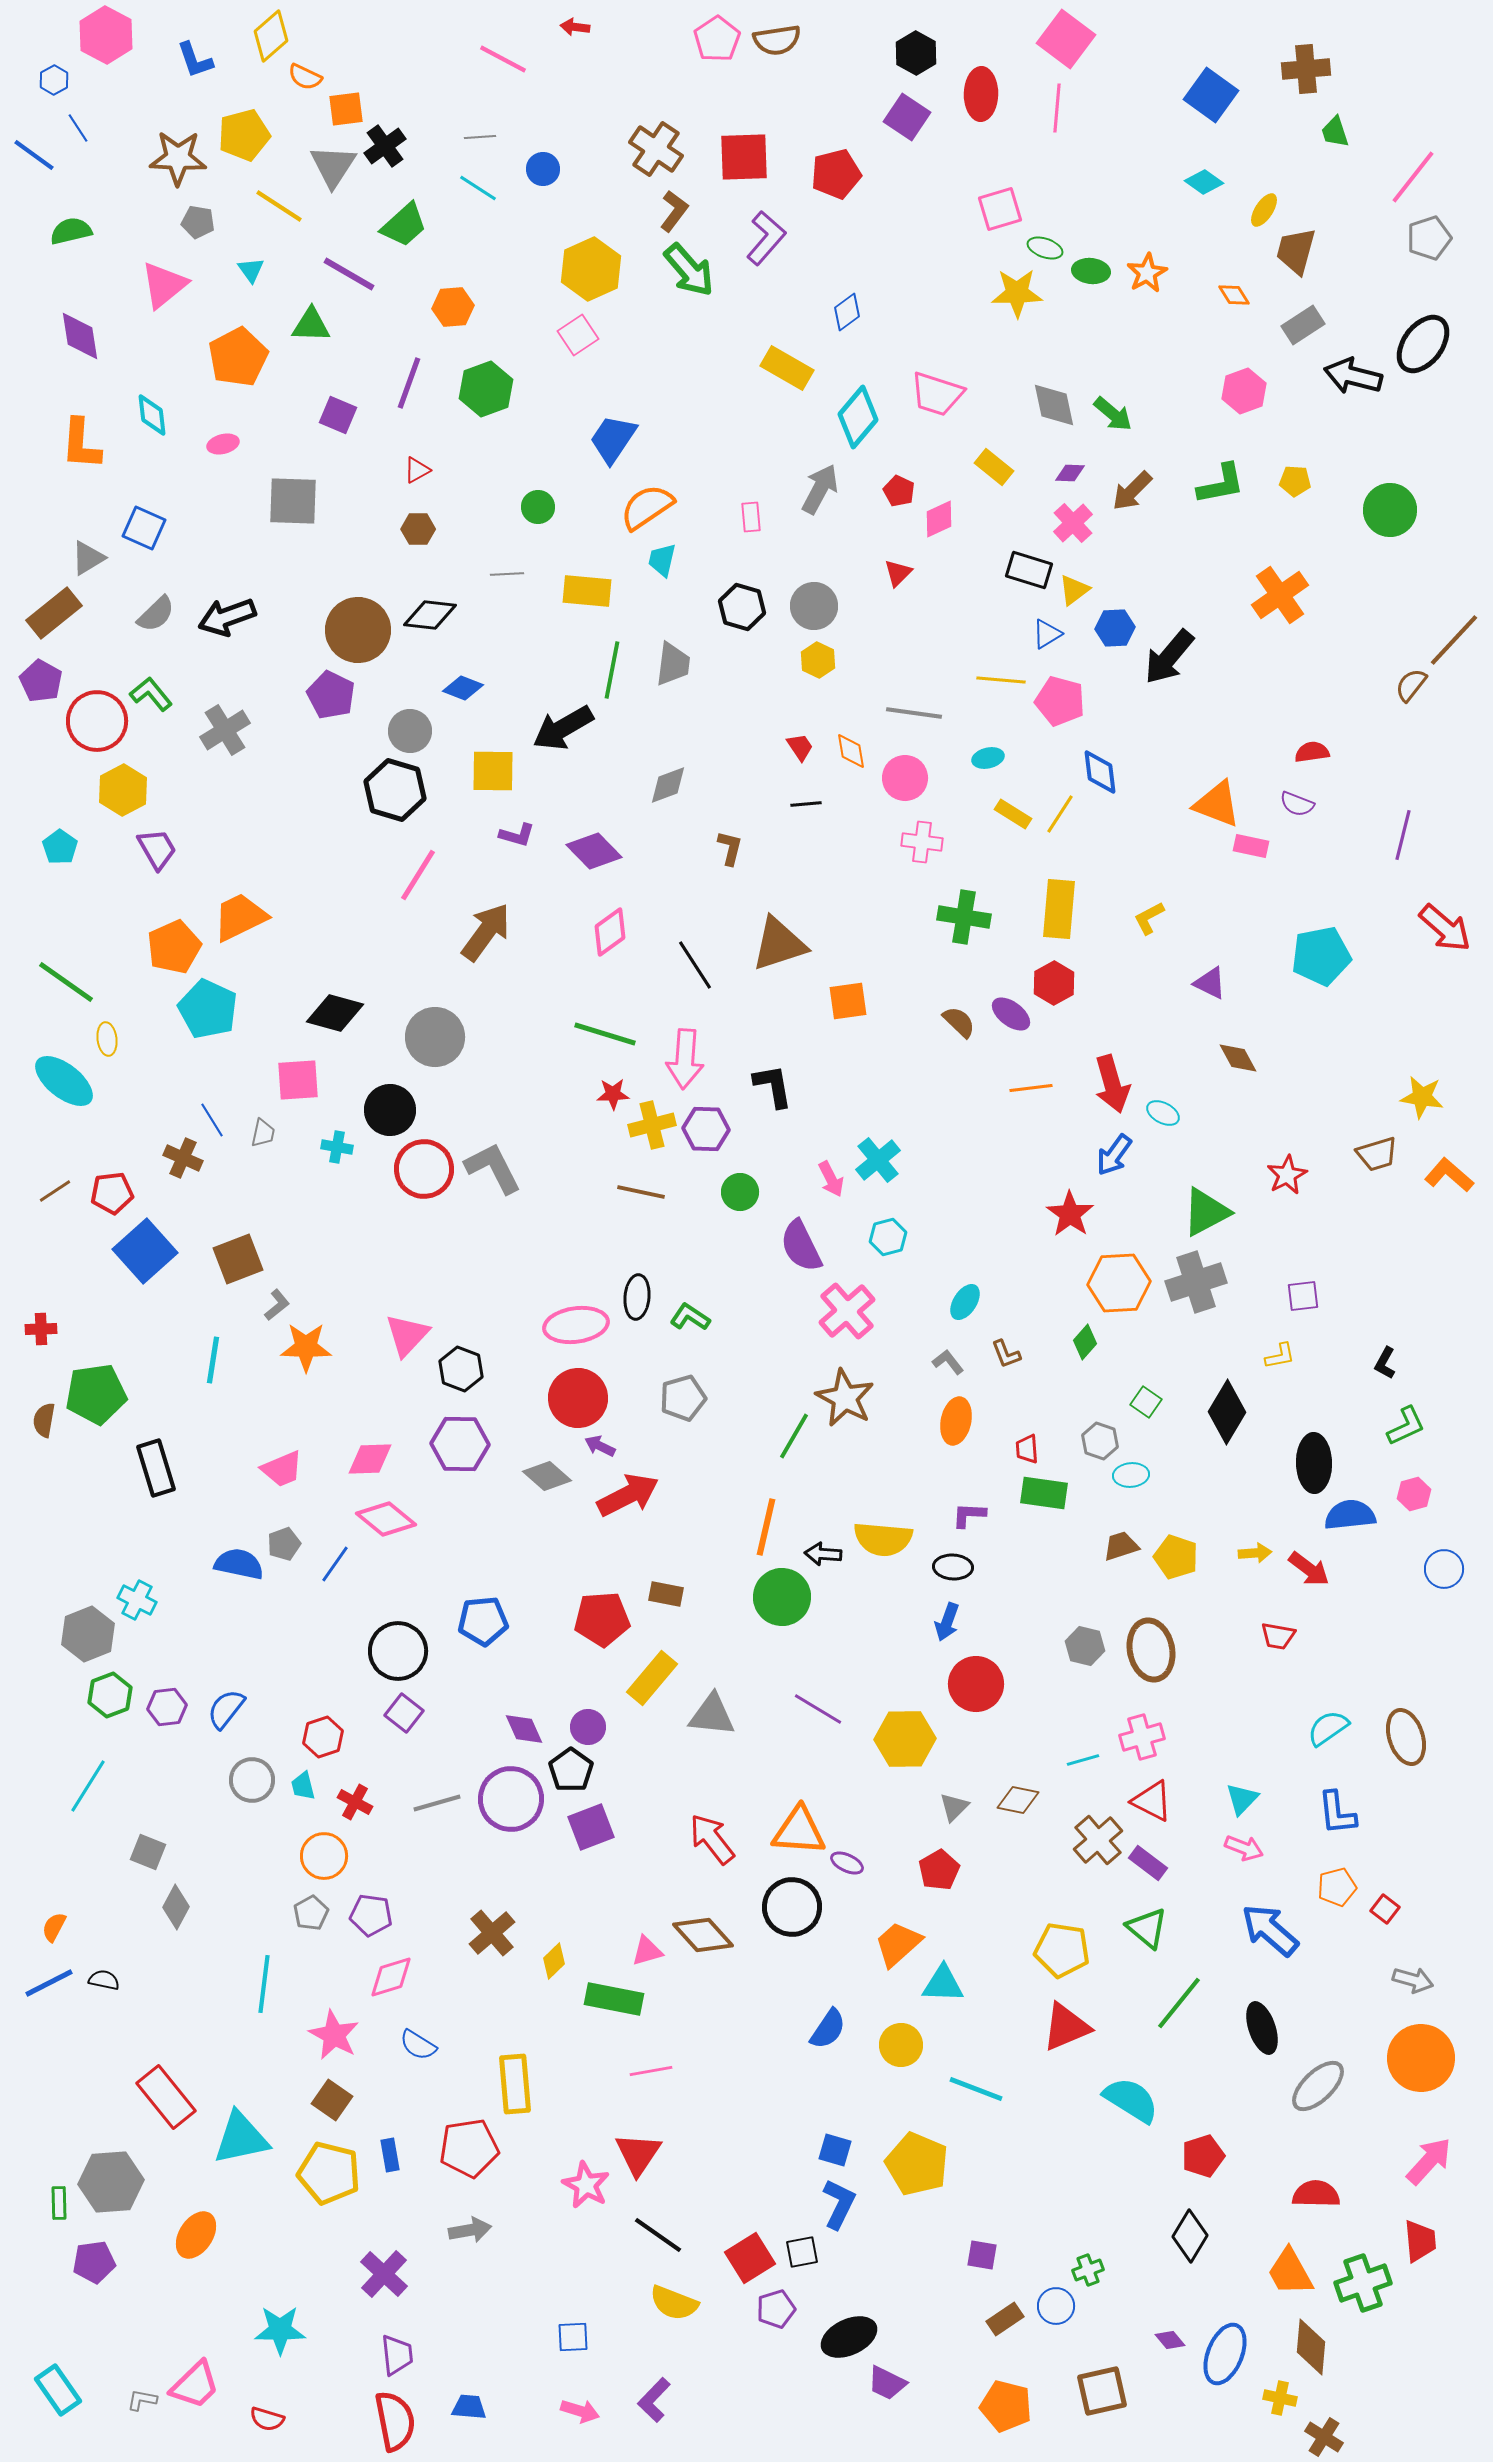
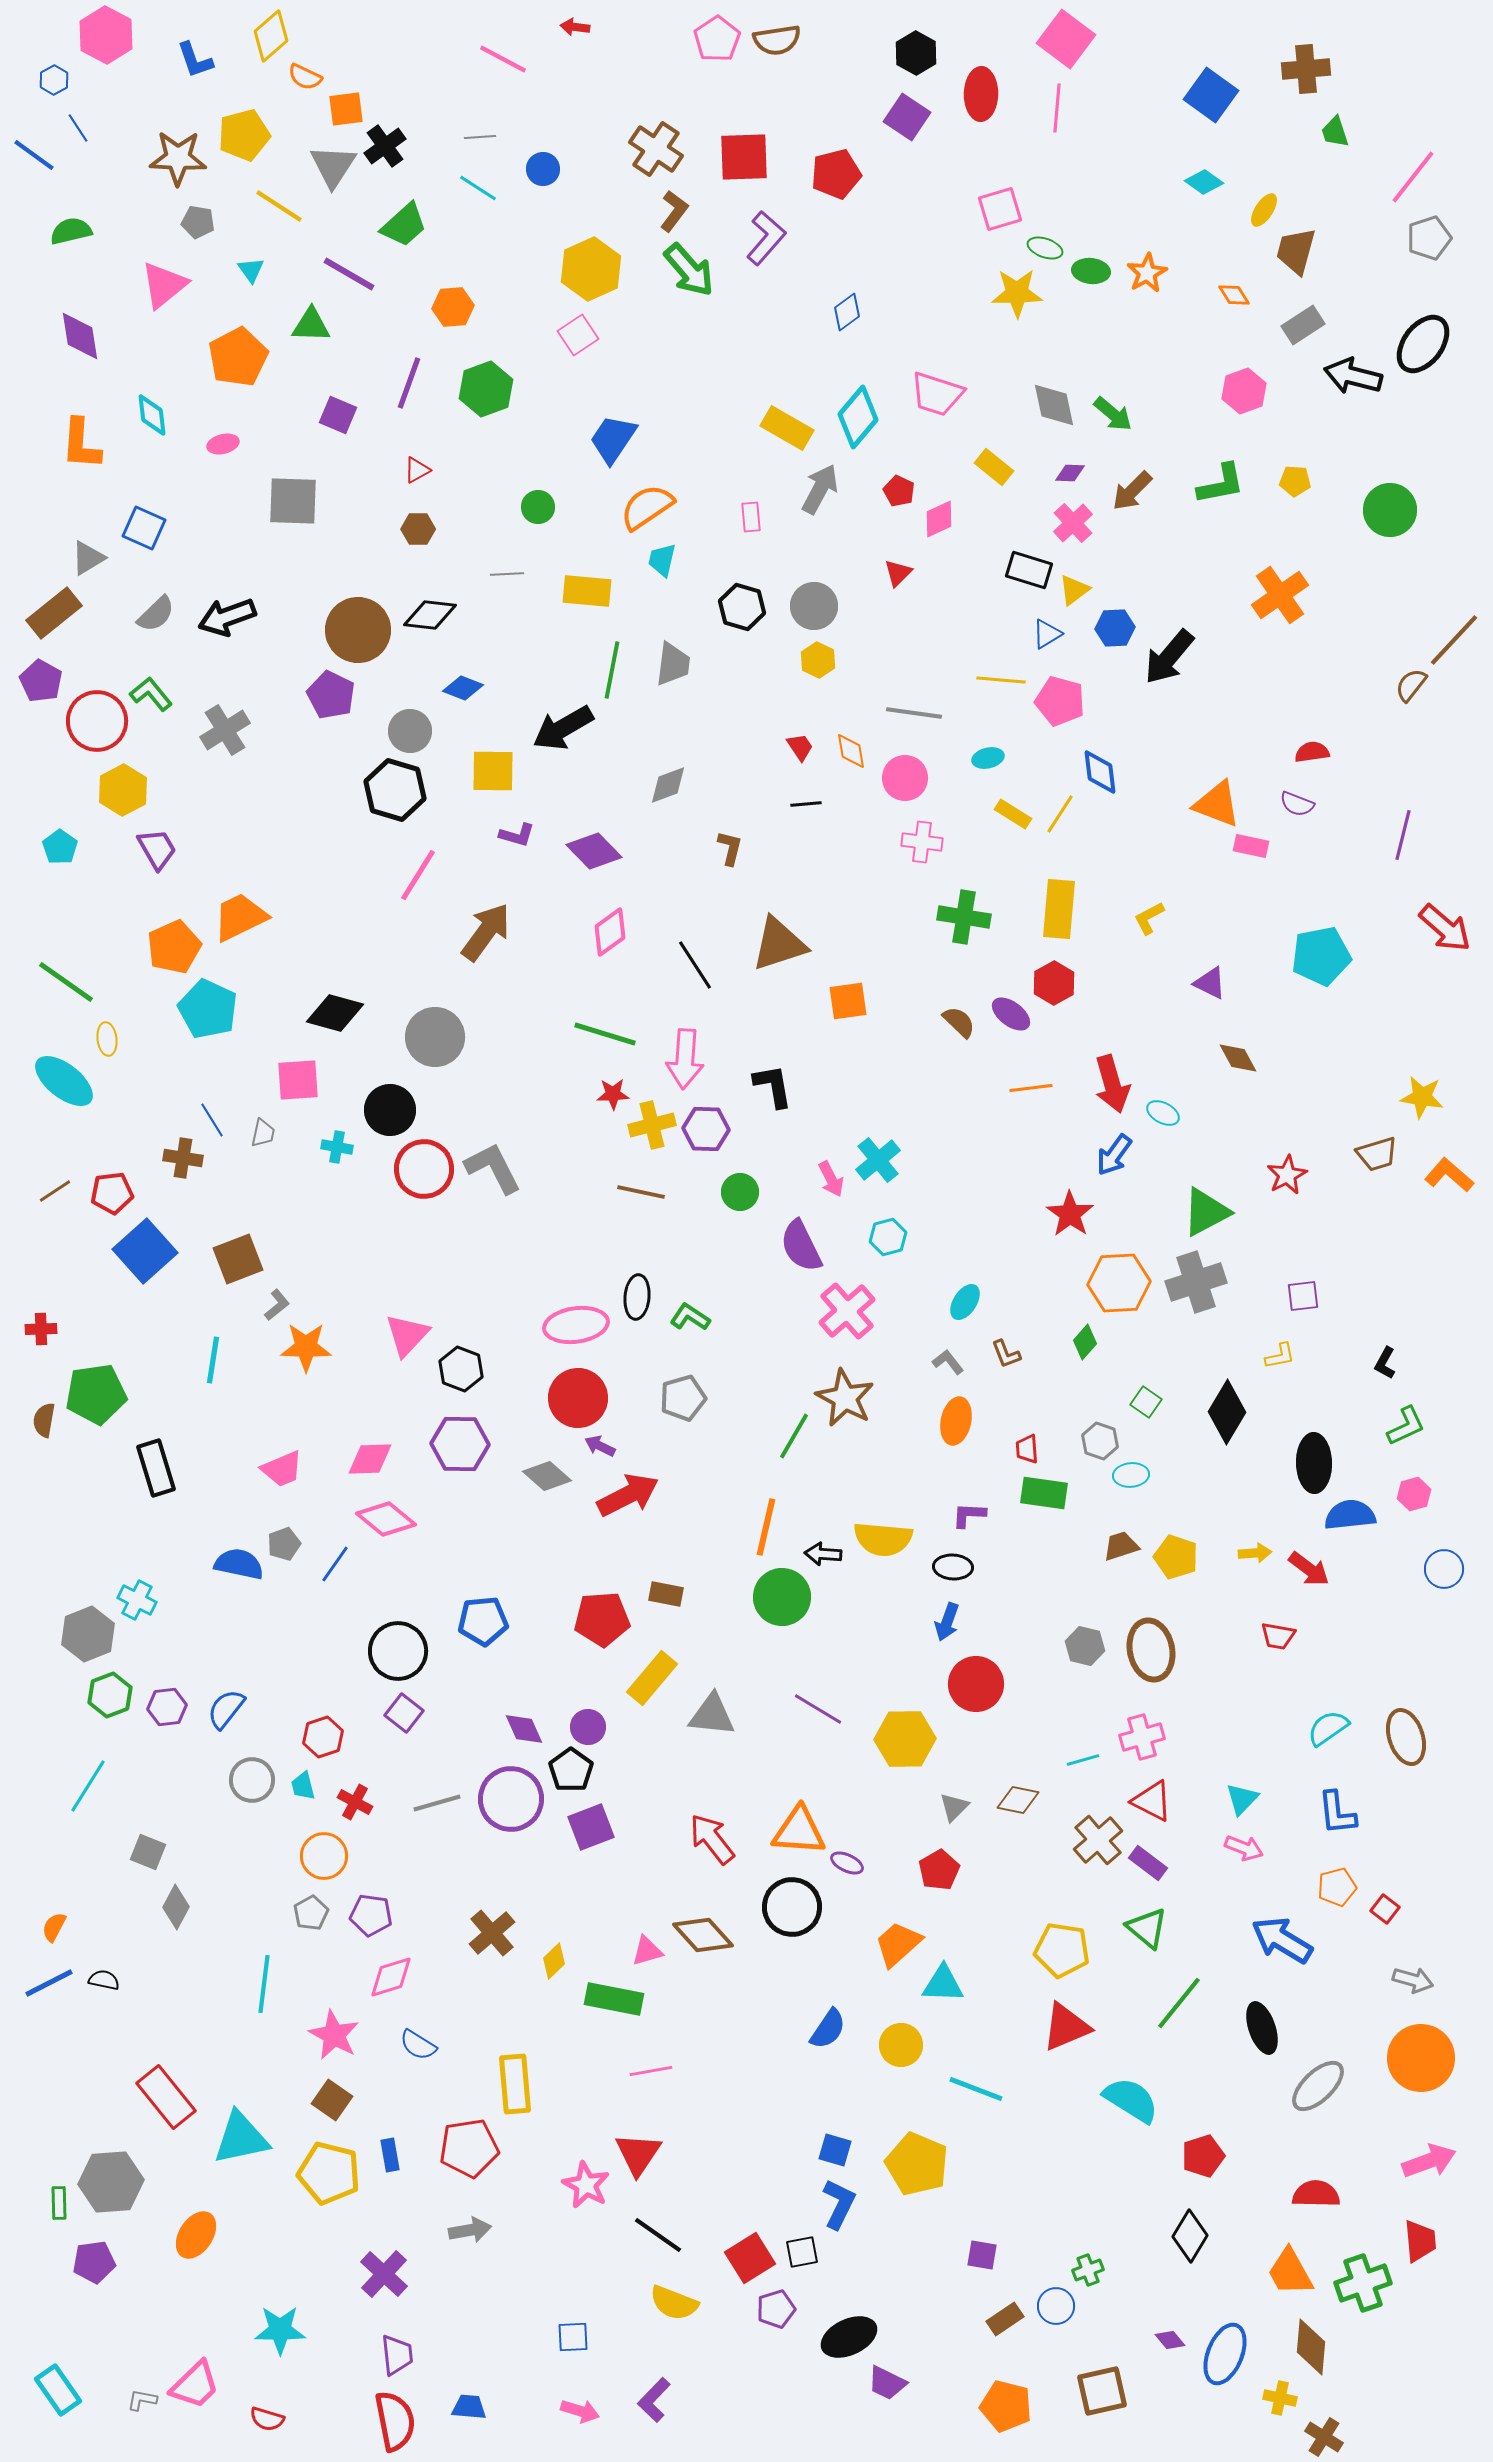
yellow rectangle at (787, 368): moved 60 px down
brown cross at (183, 1158): rotated 15 degrees counterclockwise
blue arrow at (1270, 1930): moved 12 px right, 10 px down; rotated 10 degrees counterclockwise
pink arrow at (1429, 2161): rotated 28 degrees clockwise
